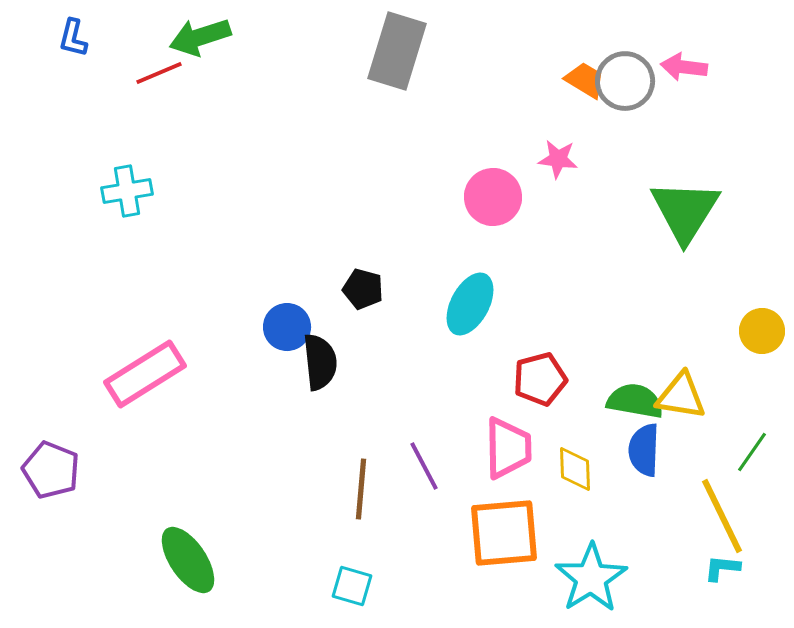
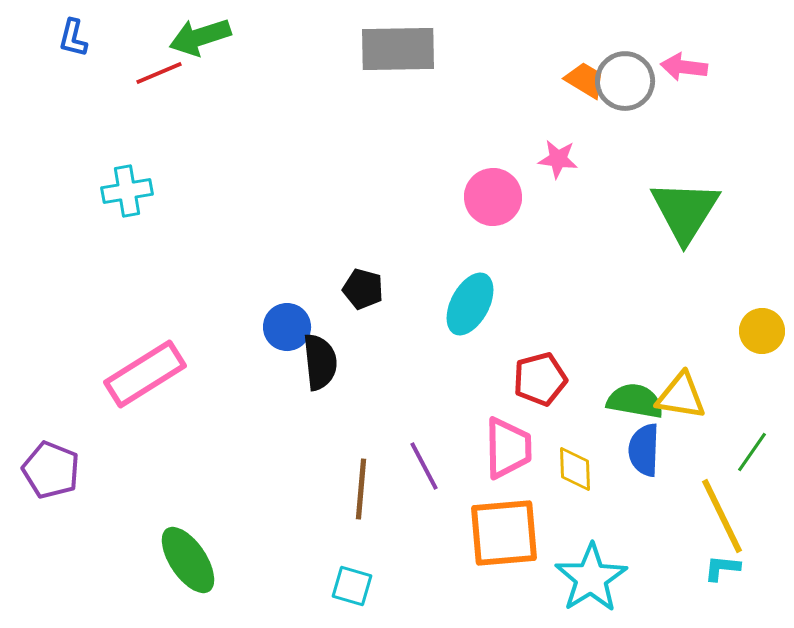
gray rectangle: moved 1 px right, 2 px up; rotated 72 degrees clockwise
